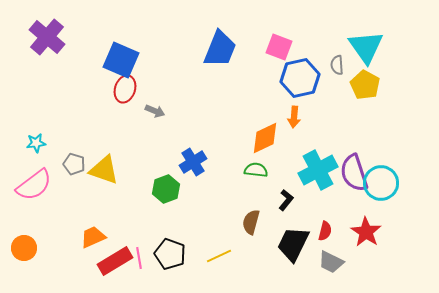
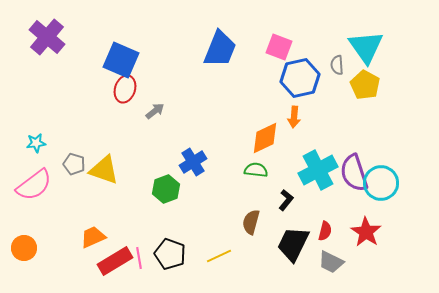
gray arrow: rotated 60 degrees counterclockwise
